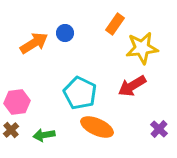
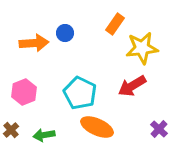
orange arrow: rotated 28 degrees clockwise
pink hexagon: moved 7 px right, 10 px up; rotated 15 degrees counterclockwise
